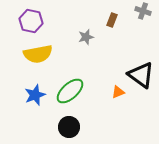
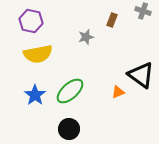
blue star: rotated 15 degrees counterclockwise
black circle: moved 2 px down
